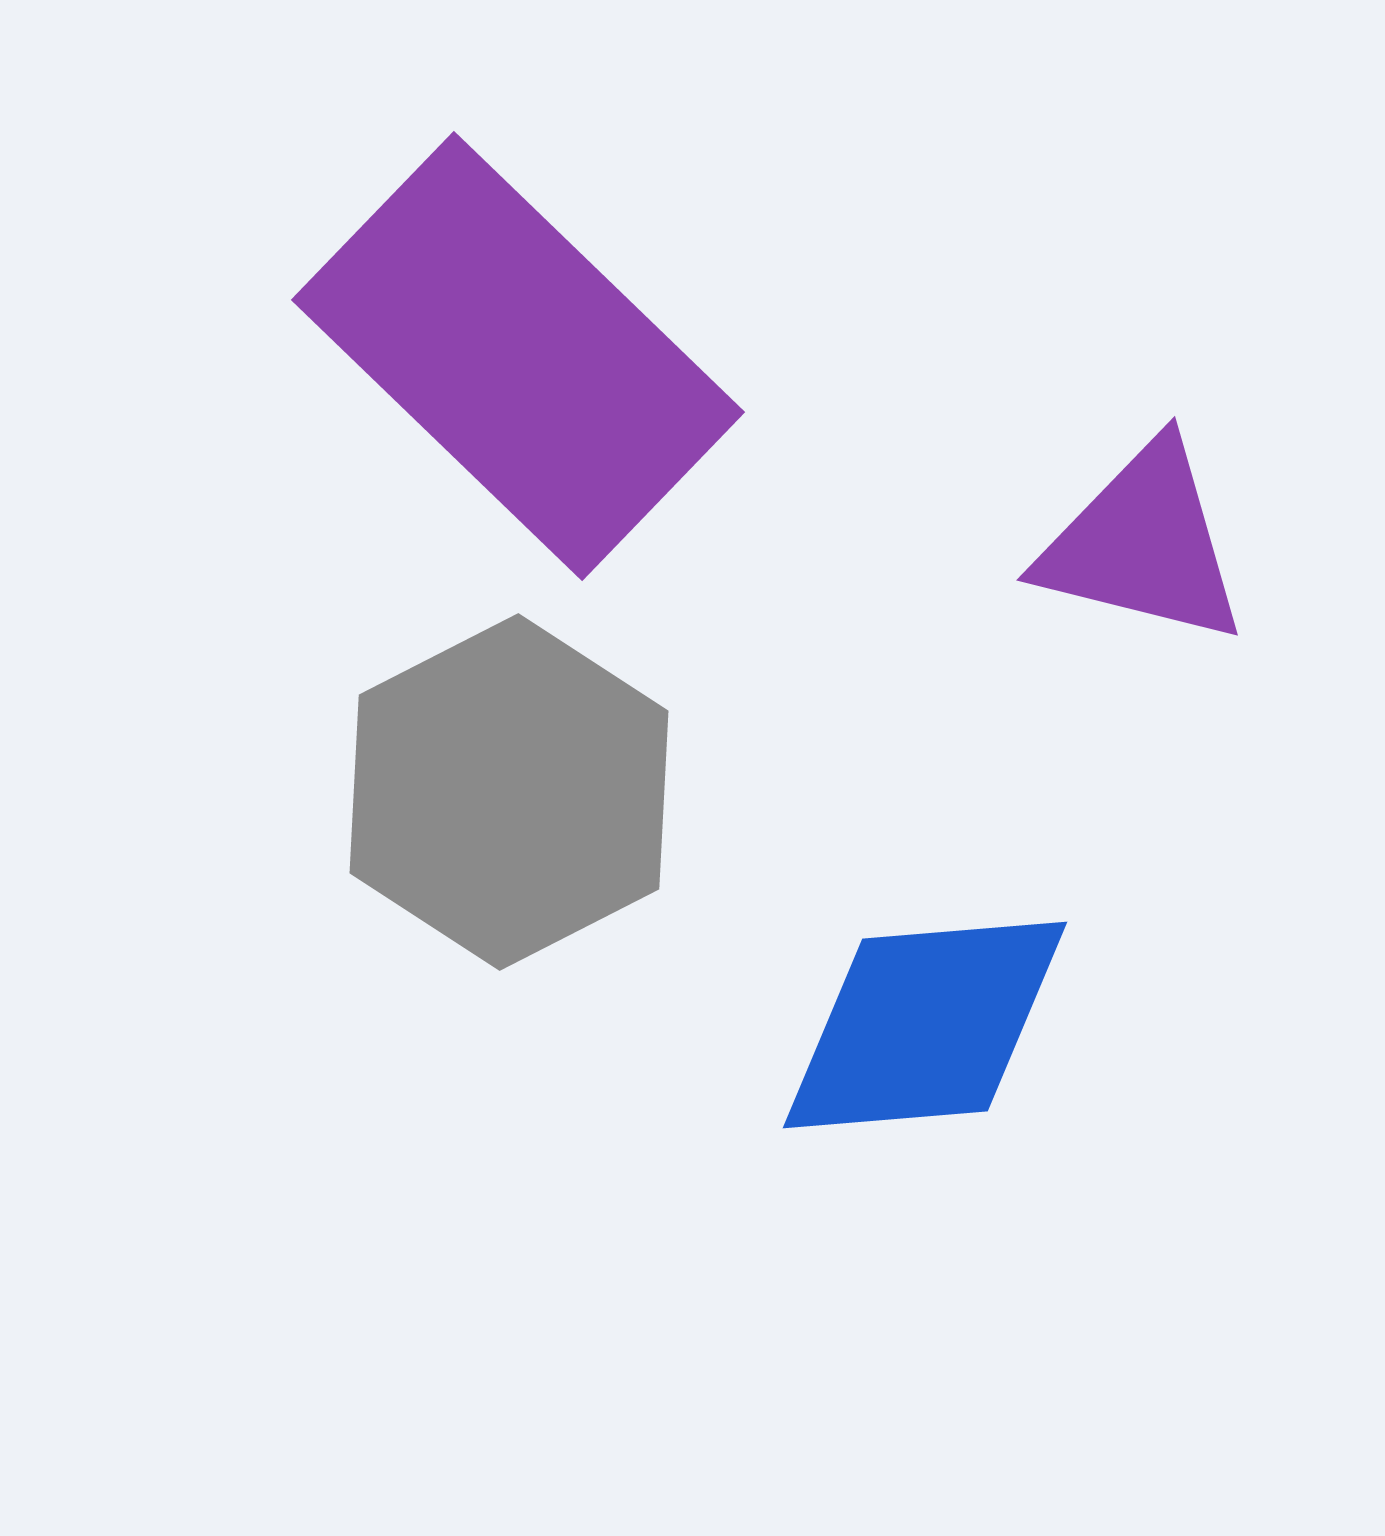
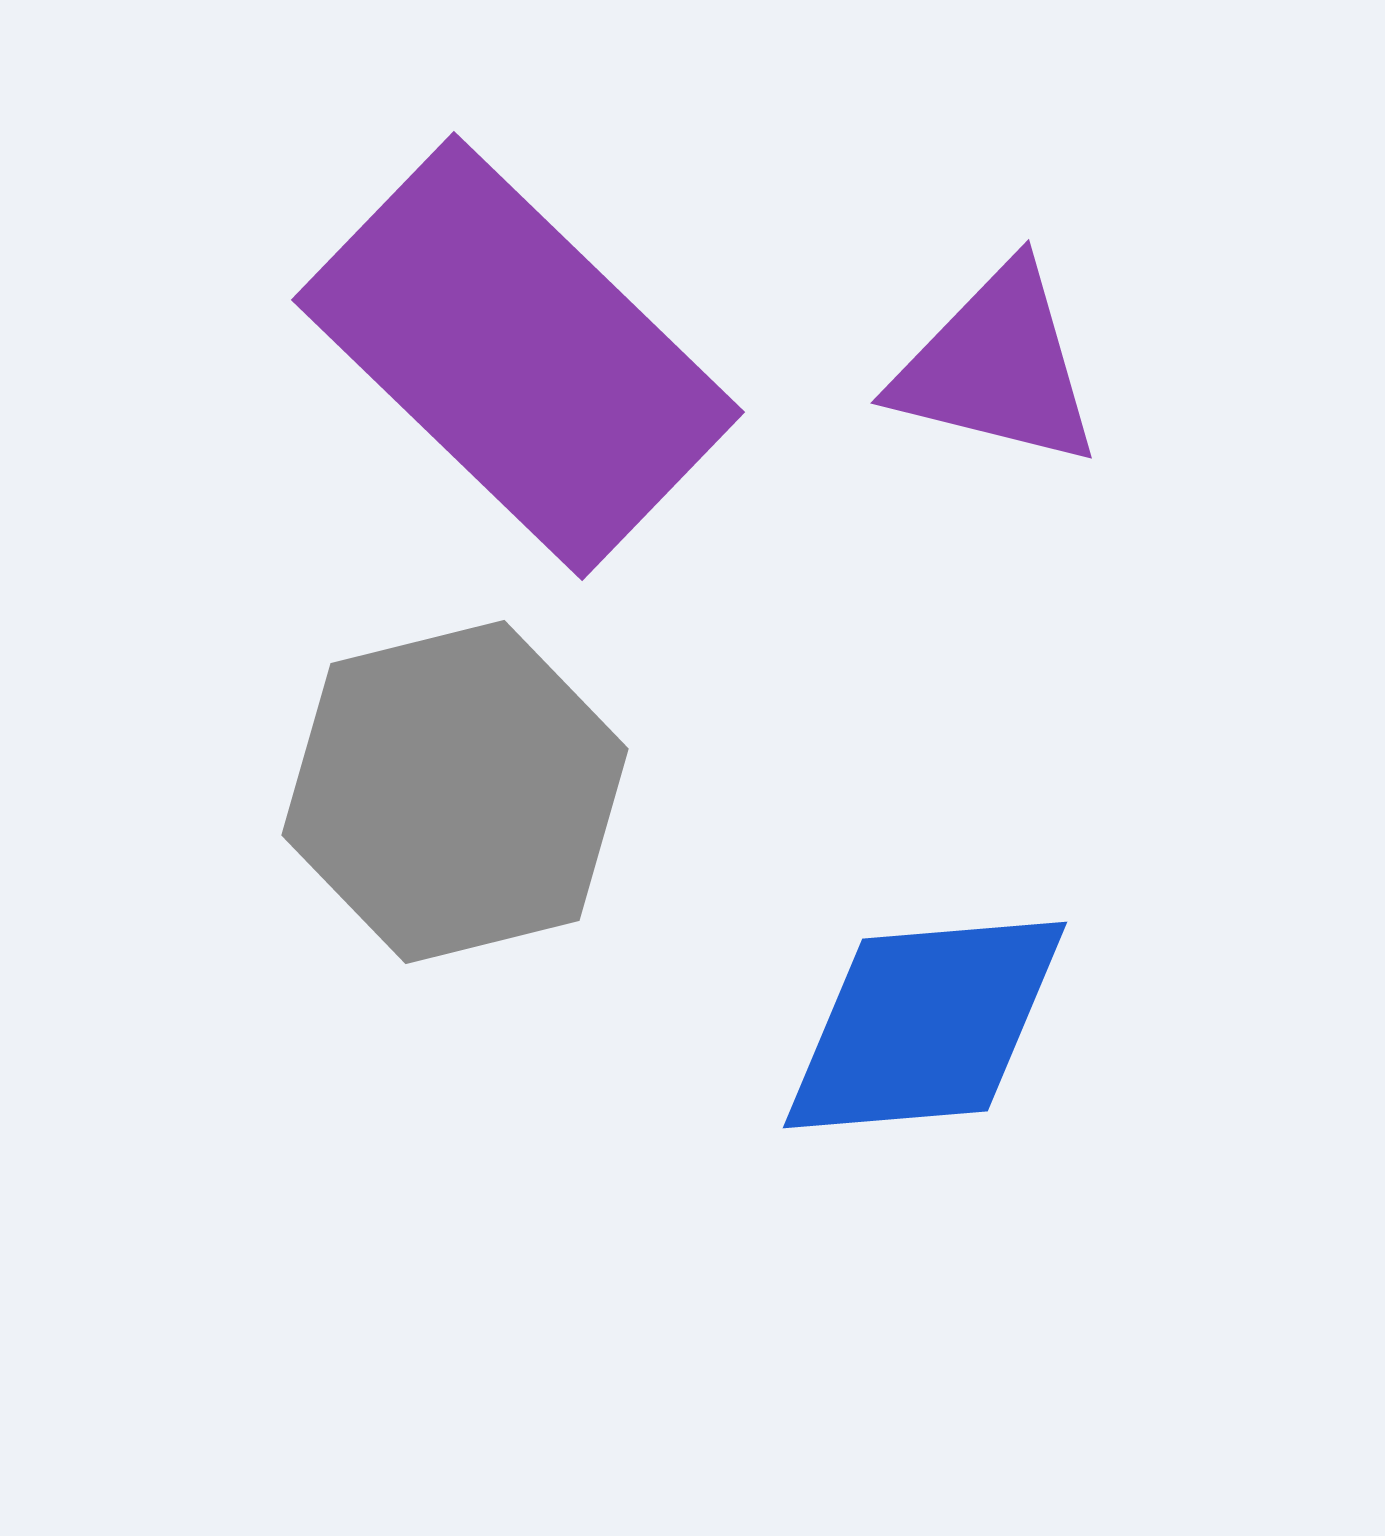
purple triangle: moved 146 px left, 177 px up
gray hexagon: moved 54 px left; rotated 13 degrees clockwise
